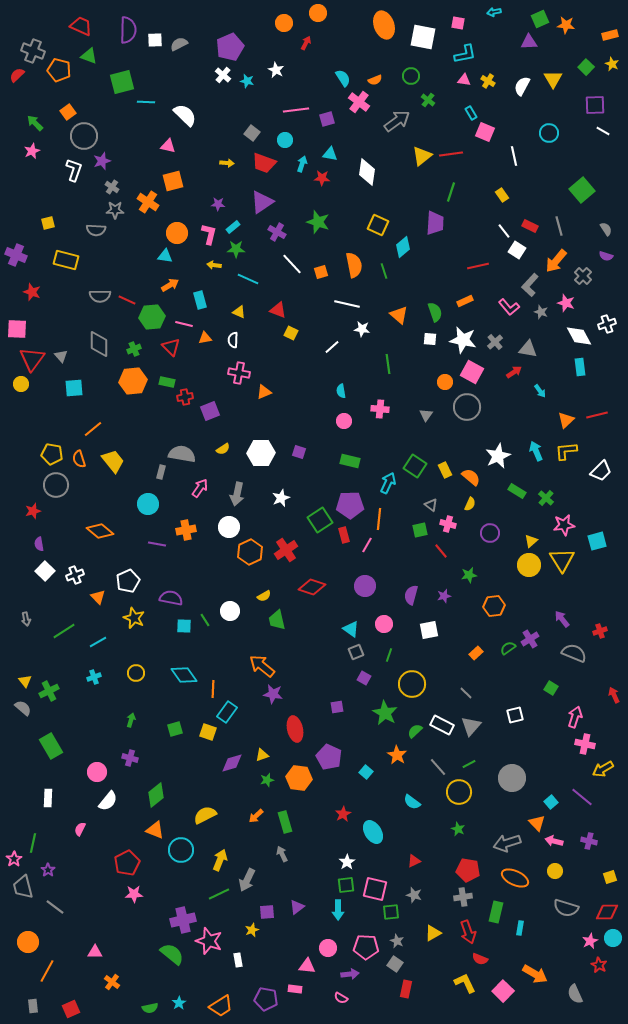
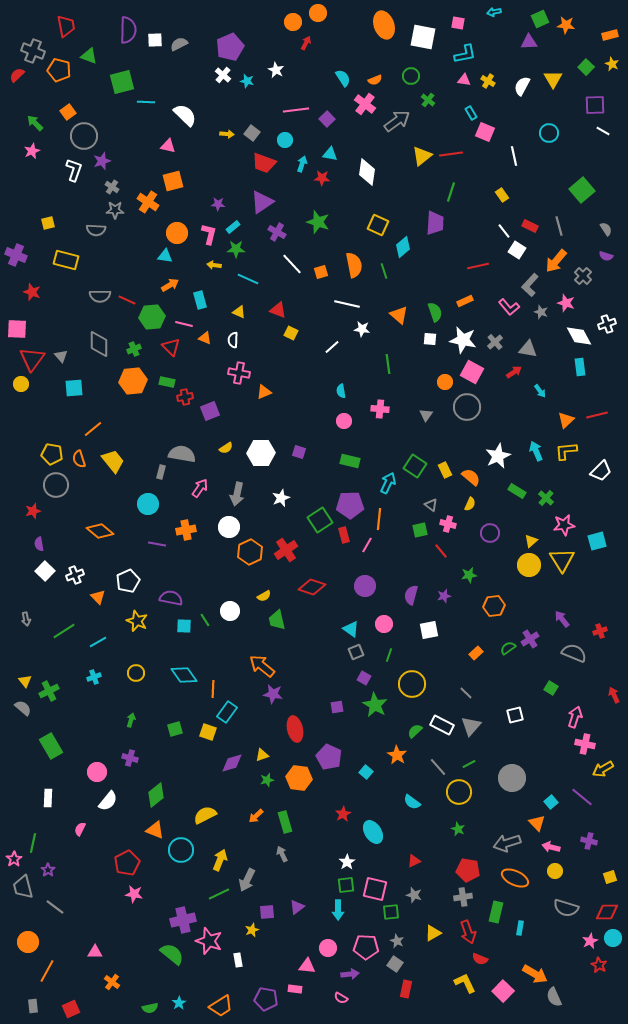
orange circle at (284, 23): moved 9 px right, 1 px up
red trapezoid at (81, 26): moved 15 px left; rotated 55 degrees clockwise
pink cross at (359, 102): moved 6 px right, 2 px down
purple square at (327, 119): rotated 28 degrees counterclockwise
yellow arrow at (227, 163): moved 29 px up
orange triangle at (205, 338): rotated 32 degrees clockwise
yellow semicircle at (223, 449): moved 3 px right, 1 px up
yellow star at (134, 618): moved 3 px right, 3 px down
green star at (385, 713): moved 10 px left, 8 px up
pink arrow at (554, 841): moved 3 px left, 6 px down
pink star at (134, 894): rotated 12 degrees clockwise
gray semicircle at (575, 994): moved 21 px left, 3 px down
